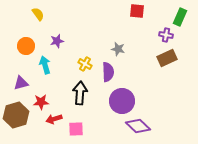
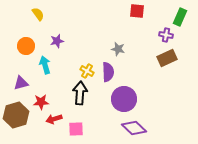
yellow cross: moved 2 px right, 7 px down
purple circle: moved 2 px right, 2 px up
purple diamond: moved 4 px left, 2 px down
